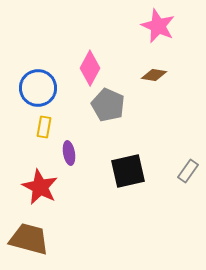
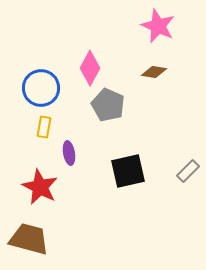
brown diamond: moved 3 px up
blue circle: moved 3 px right
gray rectangle: rotated 10 degrees clockwise
